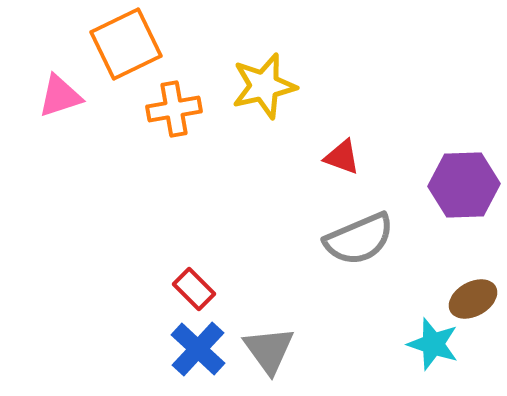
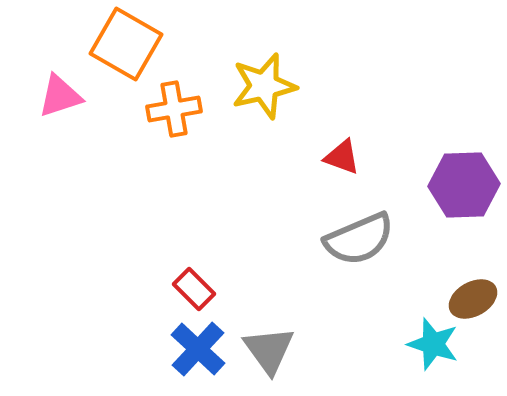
orange square: rotated 34 degrees counterclockwise
